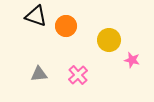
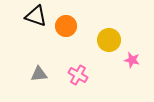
pink cross: rotated 18 degrees counterclockwise
